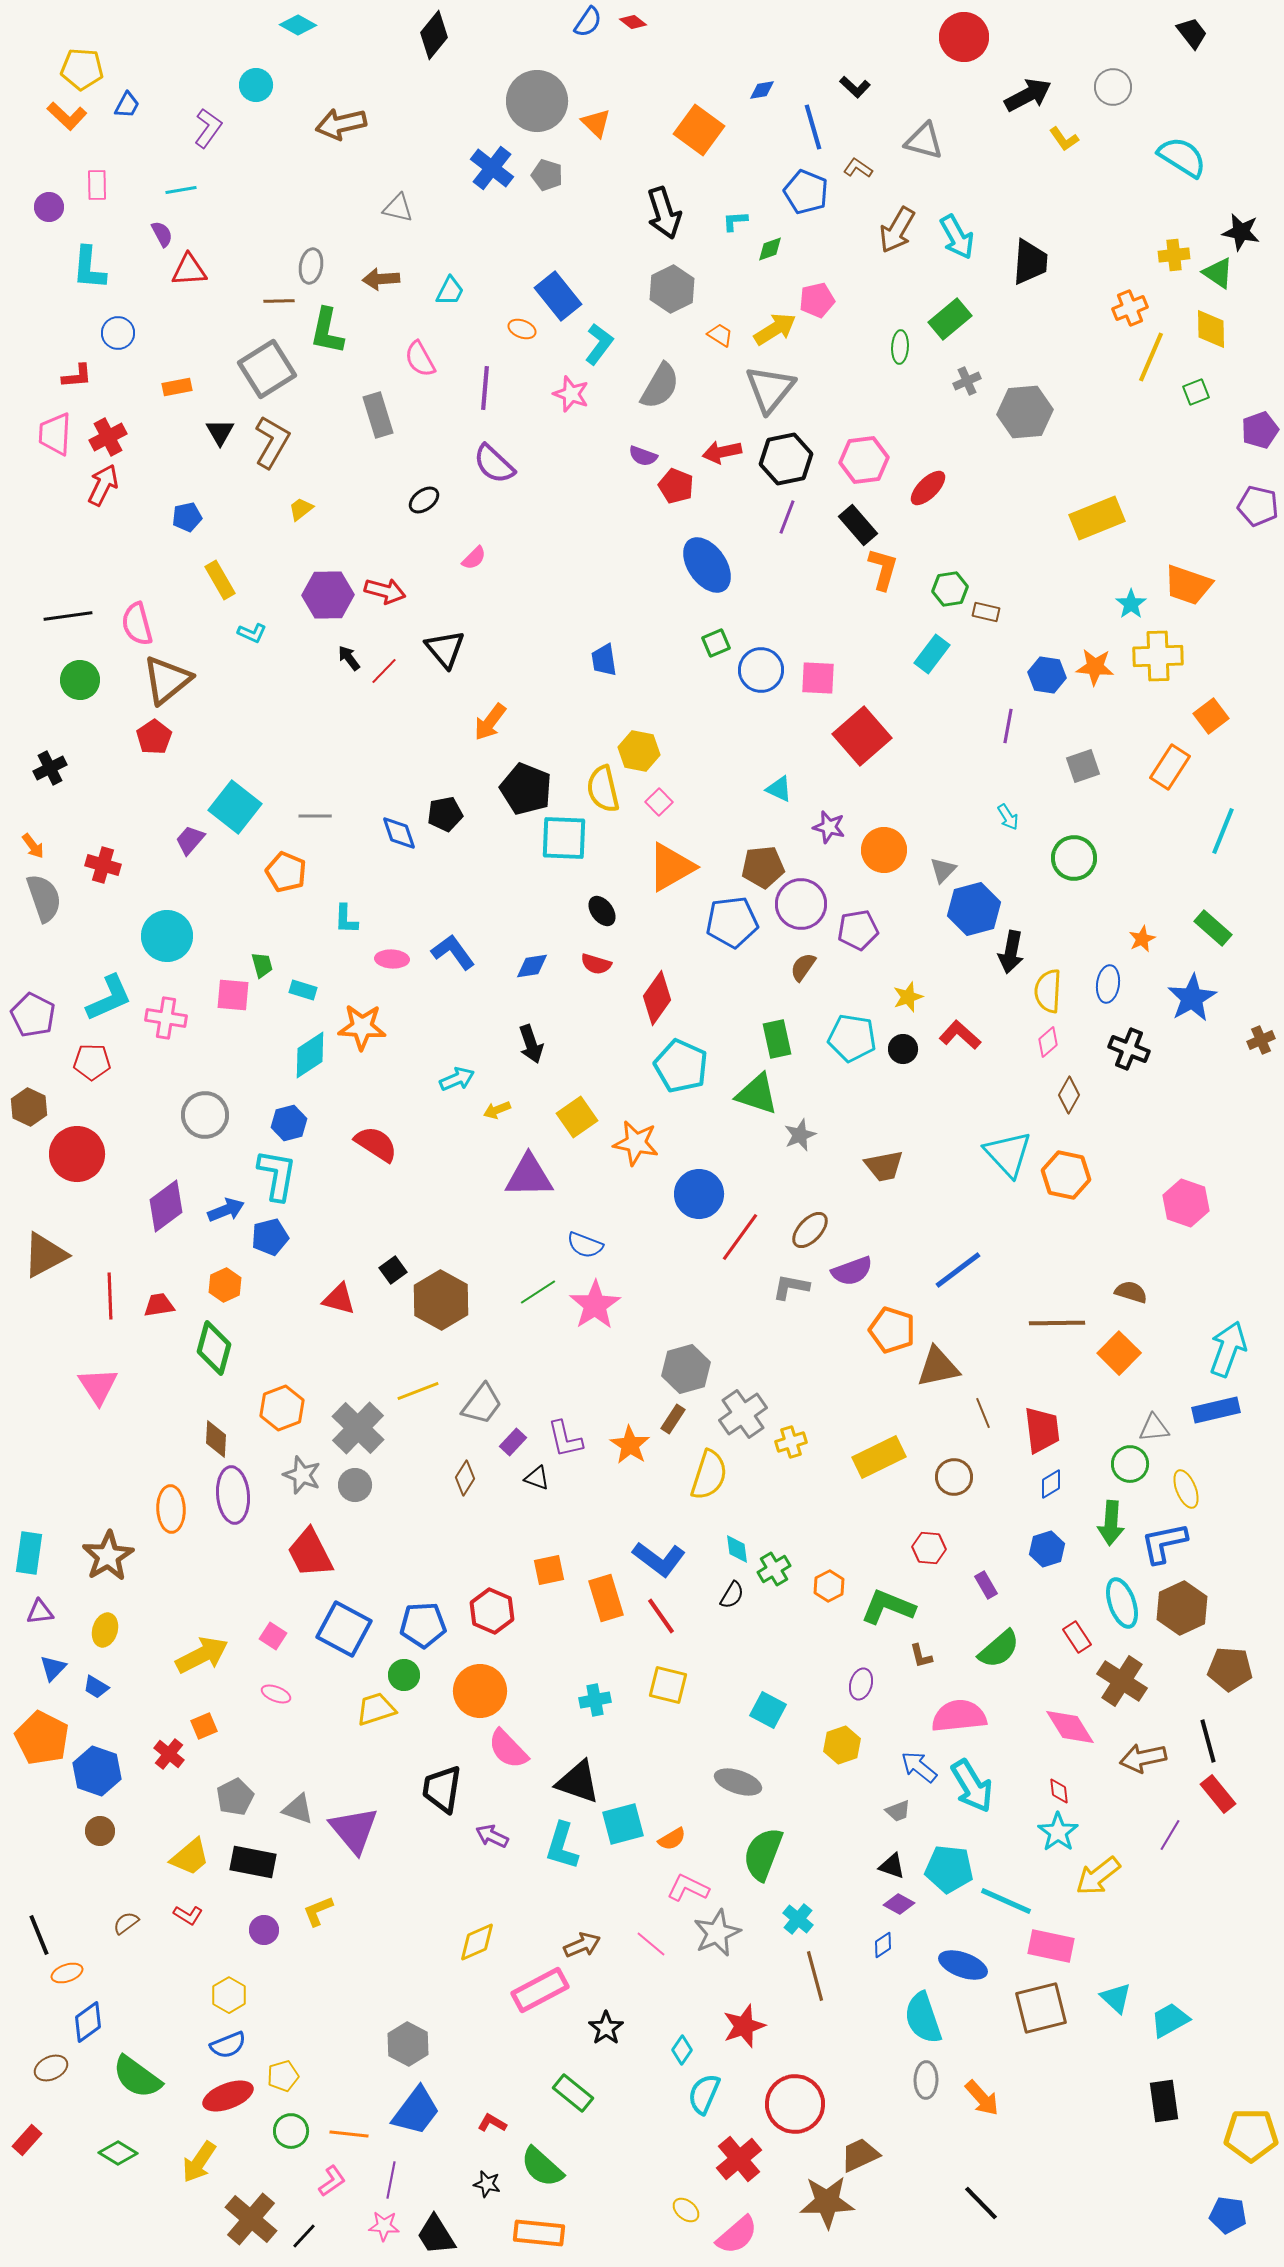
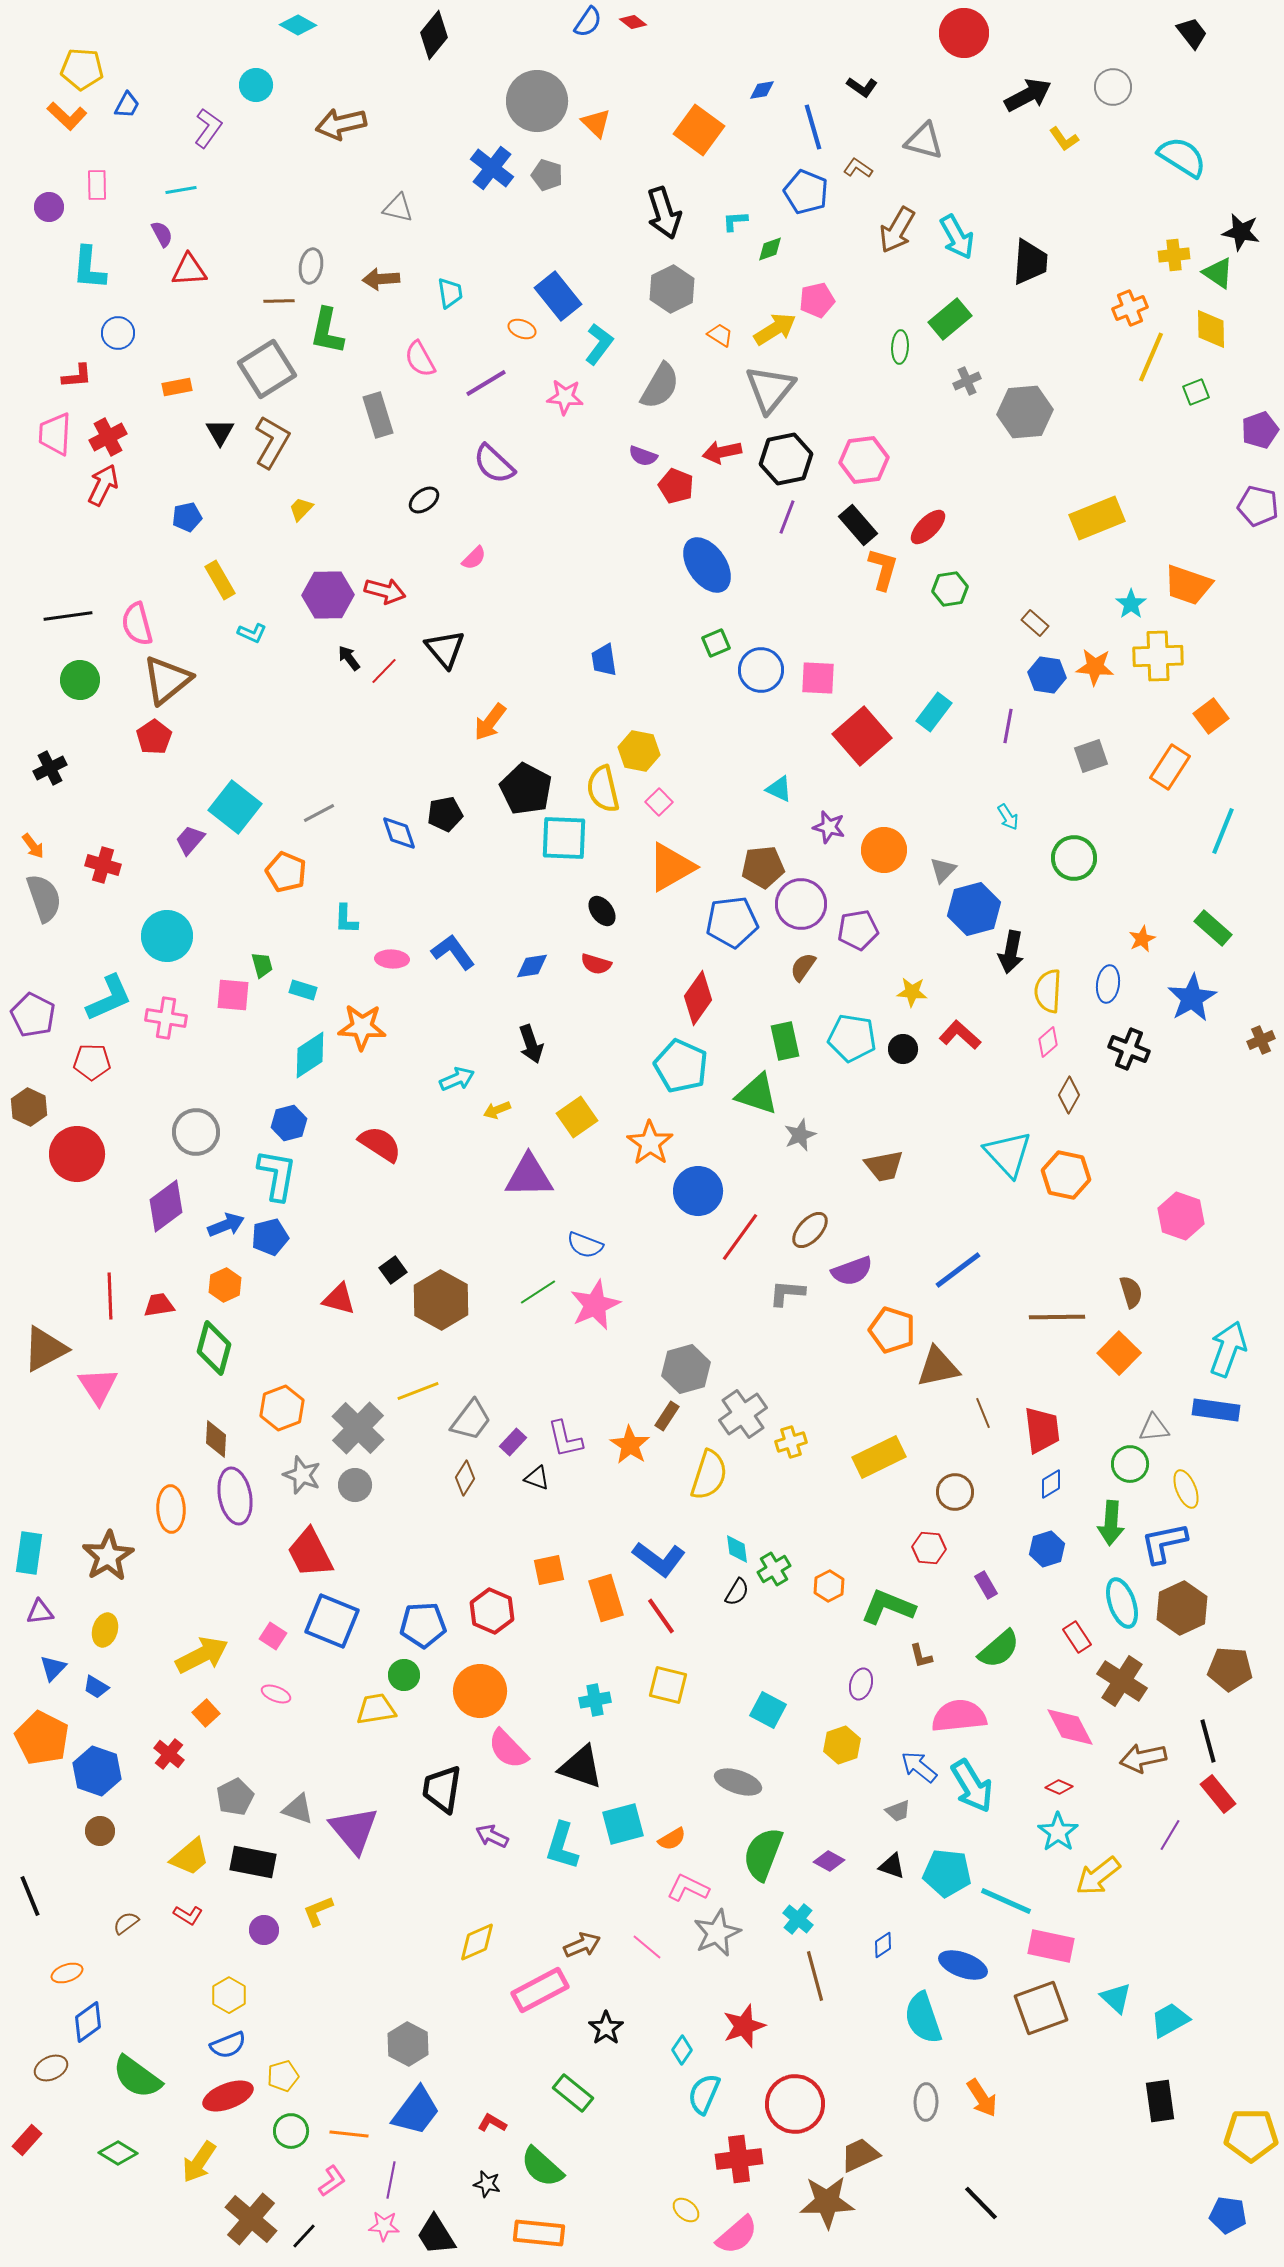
red circle at (964, 37): moved 4 px up
black L-shape at (855, 87): moved 7 px right; rotated 8 degrees counterclockwise
cyan trapezoid at (450, 291): moved 2 px down; rotated 36 degrees counterclockwise
purple line at (485, 388): moved 1 px right, 5 px up; rotated 54 degrees clockwise
pink star at (571, 394): moved 6 px left, 3 px down; rotated 15 degrees counterclockwise
red ellipse at (928, 488): moved 39 px down
yellow trapezoid at (301, 509): rotated 8 degrees counterclockwise
brown rectangle at (986, 612): moved 49 px right, 11 px down; rotated 28 degrees clockwise
cyan rectangle at (932, 654): moved 2 px right, 58 px down
gray square at (1083, 766): moved 8 px right, 10 px up
black pentagon at (526, 789): rotated 6 degrees clockwise
gray line at (315, 816): moved 4 px right, 3 px up; rotated 28 degrees counterclockwise
yellow star at (908, 997): moved 4 px right, 5 px up; rotated 24 degrees clockwise
red diamond at (657, 998): moved 41 px right
green rectangle at (777, 1039): moved 8 px right, 2 px down
gray circle at (205, 1115): moved 9 px left, 17 px down
orange star at (636, 1143): moved 14 px right; rotated 24 degrees clockwise
red semicircle at (376, 1144): moved 4 px right
blue circle at (699, 1194): moved 1 px left, 3 px up
pink hexagon at (1186, 1203): moved 5 px left, 13 px down
blue arrow at (226, 1210): moved 15 px down
brown triangle at (45, 1255): moved 94 px down
gray L-shape at (791, 1287): moved 4 px left, 6 px down; rotated 6 degrees counterclockwise
brown semicircle at (1131, 1292): rotated 56 degrees clockwise
pink star at (595, 1305): rotated 9 degrees clockwise
brown line at (1057, 1323): moved 6 px up
gray trapezoid at (482, 1404): moved 11 px left, 16 px down
blue rectangle at (1216, 1410): rotated 21 degrees clockwise
brown rectangle at (673, 1419): moved 6 px left, 3 px up
brown circle at (954, 1477): moved 1 px right, 15 px down
purple ellipse at (233, 1495): moved 2 px right, 1 px down; rotated 6 degrees counterclockwise
black semicircle at (732, 1595): moved 5 px right, 3 px up
blue square at (344, 1629): moved 12 px left, 8 px up; rotated 6 degrees counterclockwise
yellow trapezoid at (376, 1709): rotated 9 degrees clockwise
orange square at (204, 1726): moved 2 px right, 13 px up; rotated 20 degrees counterclockwise
pink diamond at (1070, 1727): rotated 4 degrees clockwise
black triangle at (578, 1782): moved 3 px right, 15 px up
red diamond at (1059, 1791): moved 4 px up; rotated 60 degrees counterclockwise
cyan pentagon at (949, 1869): moved 2 px left, 4 px down
purple diamond at (899, 1904): moved 70 px left, 43 px up
black line at (39, 1935): moved 9 px left, 39 px up
pink line at (651, 1944): moved 4 px left, 3 px down
brown square at (1041, 2008): rotated 6 degrees counterclockwise
gray ellipse at (926, 2080): moved 22 px down
orange arrow at (982, 2098): rotated 9 degrees clockwise
black rectangle at (1164, 2101): moved 4 px left
red cross at (739, 2159): rotated 33 degrees clockwise
